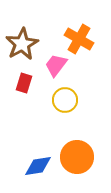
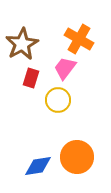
pink trapezoid: moved 9 px right, 3 px down
red rectangle: moved 7 px right, 5 px up
yellow circle: moved 7 px left
